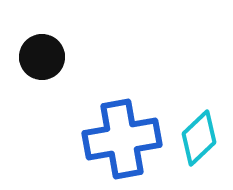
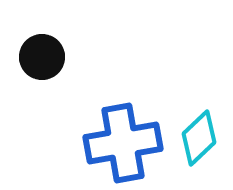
blue cross: moved 1 px right, 4 px down
